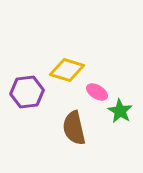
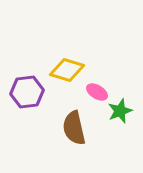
green star: rotated 20 degrees clockwise
